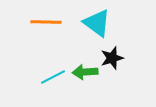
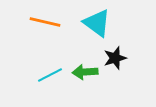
orange line: moved 1 px left; rotated 12 degrees clockwise
black star: moved 3 px right
cyan line: moved 3 px left, 2 px up
